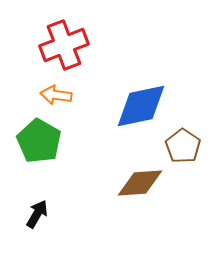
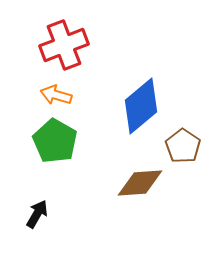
orange arrow: rotated 8 degrees clockwise
blue diamond: rotated 28 degrees counterclockwise
green pentagon: moved 16 px right
